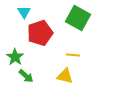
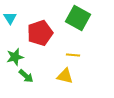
cyan triangle: moved 14 px left, 6 px down
green star: rotated 24 degrees clockwise
